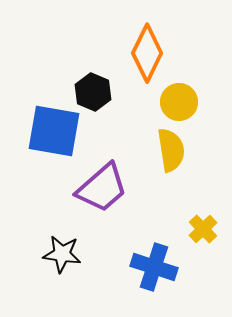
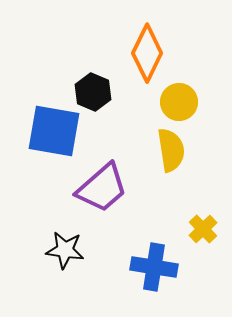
black star: moved 3 px right, 4 px up
blue cross: rotated 9 degrees counterclockwise
